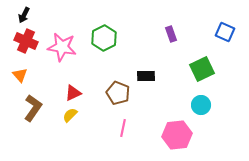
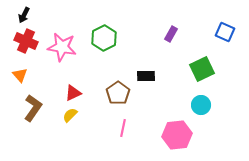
purple rectangle: rotated 49 degrees clockwise
brown pentagon: rotated 15 degrees clockwise
